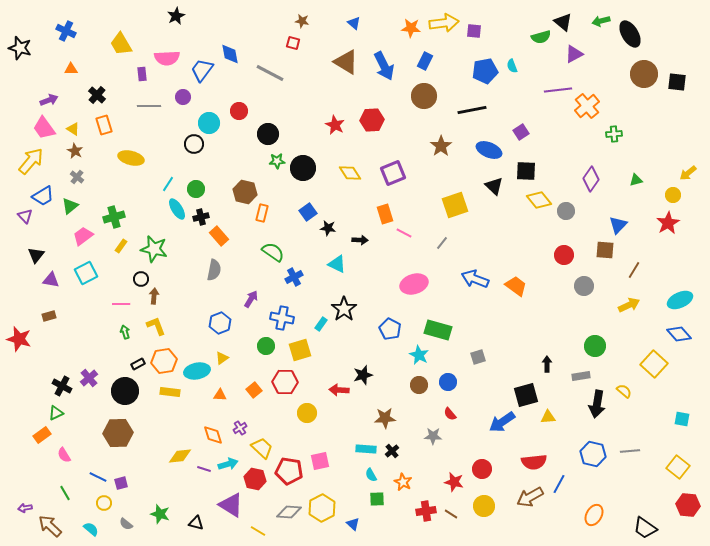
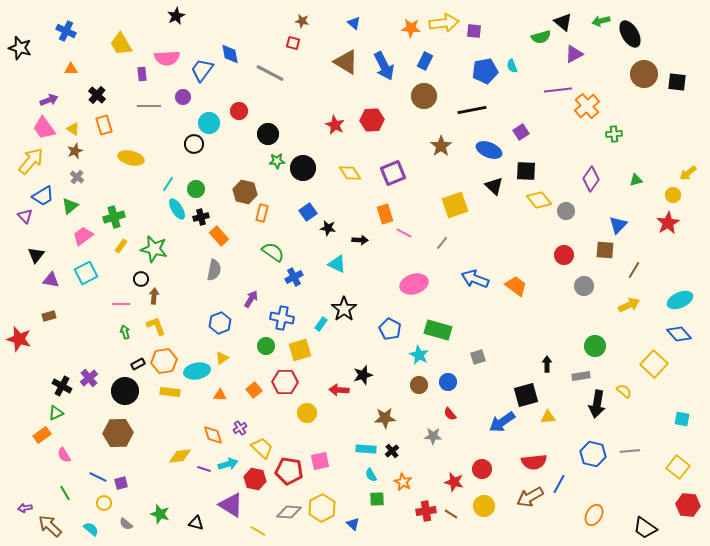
brown star at (75, 151): rotated 21 degrees clockwise
